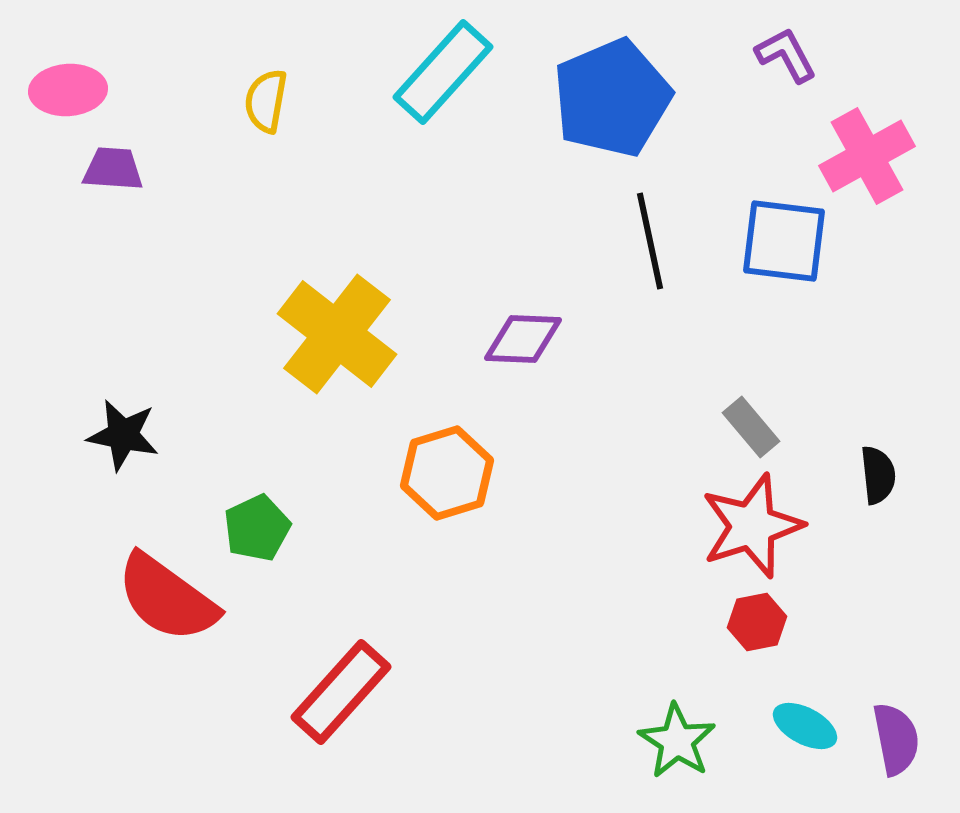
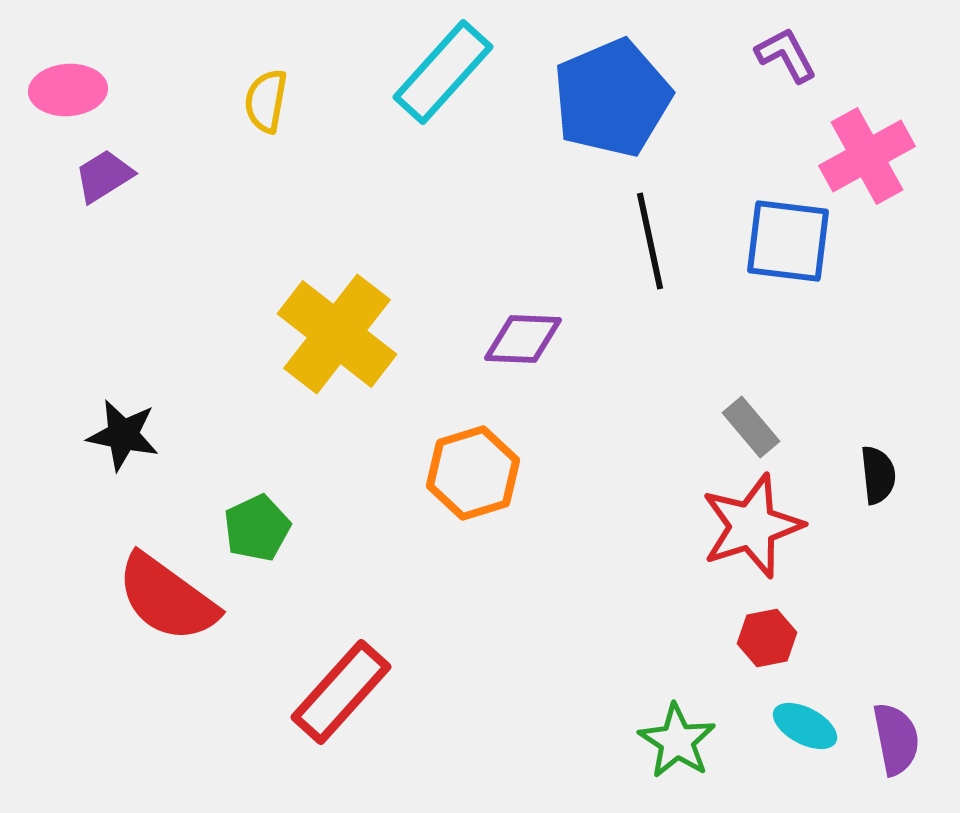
purple trapezoid: moved 9 px left, 7 px down; rotated 36 degrees counterclockwise
blue square: moved 4 px right
orange hexagon: moved 26 px right
red hexagon: moved 10 px right, 16 px down
